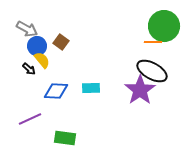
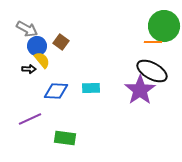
black arrow: rotated 40 degrees counterclockwise
